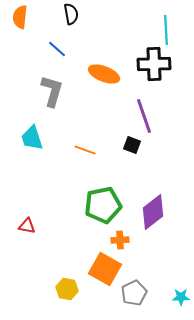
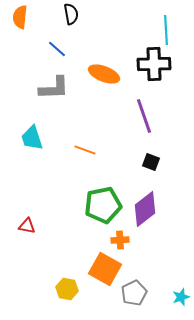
gray L-shape: moved 2 px right, 3 px up; rotated 72 degrees clockwise
black square: moved 19 px right, 17 px down
purple diamond: moved 8 px left, 3 px up
cyan star: rotated 18 degrees counterclockwise
